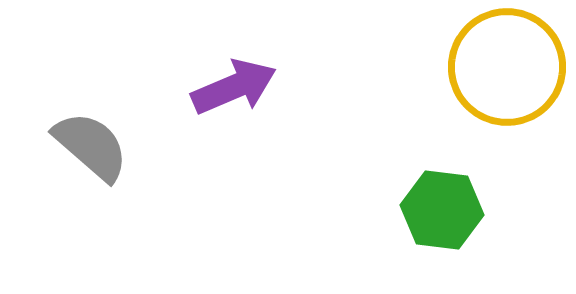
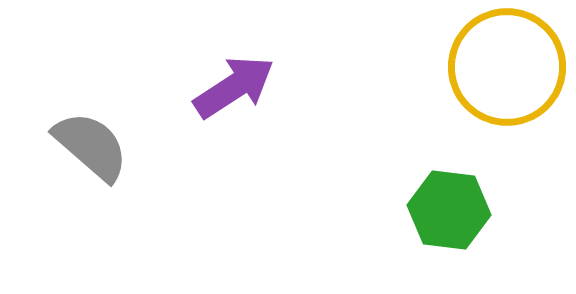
purple arrow: rotated 10 degrees counterclockwise
green hexagon: moved 7 px right
